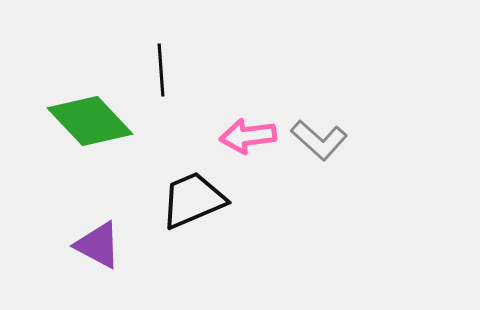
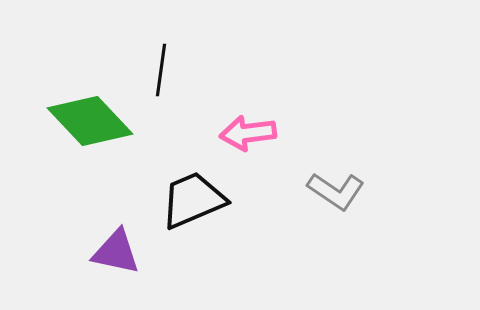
black line: rotated 12 degrees clockwise
pink arrow: moved 3 px up
gray L-shape: moved 17 px right, 51 px down; rotated 8 degrees counterclockwise
purple triangle: moved 18 px right, 7 px down; rotated 16 degrees counterclockwise
